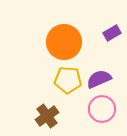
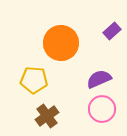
purple rectangle: moved 2 px up; rotated 12 degrees counterclockwise
orange circle: moved 3 px left, 1 px down
yellow pentagon: moved 34 px left
